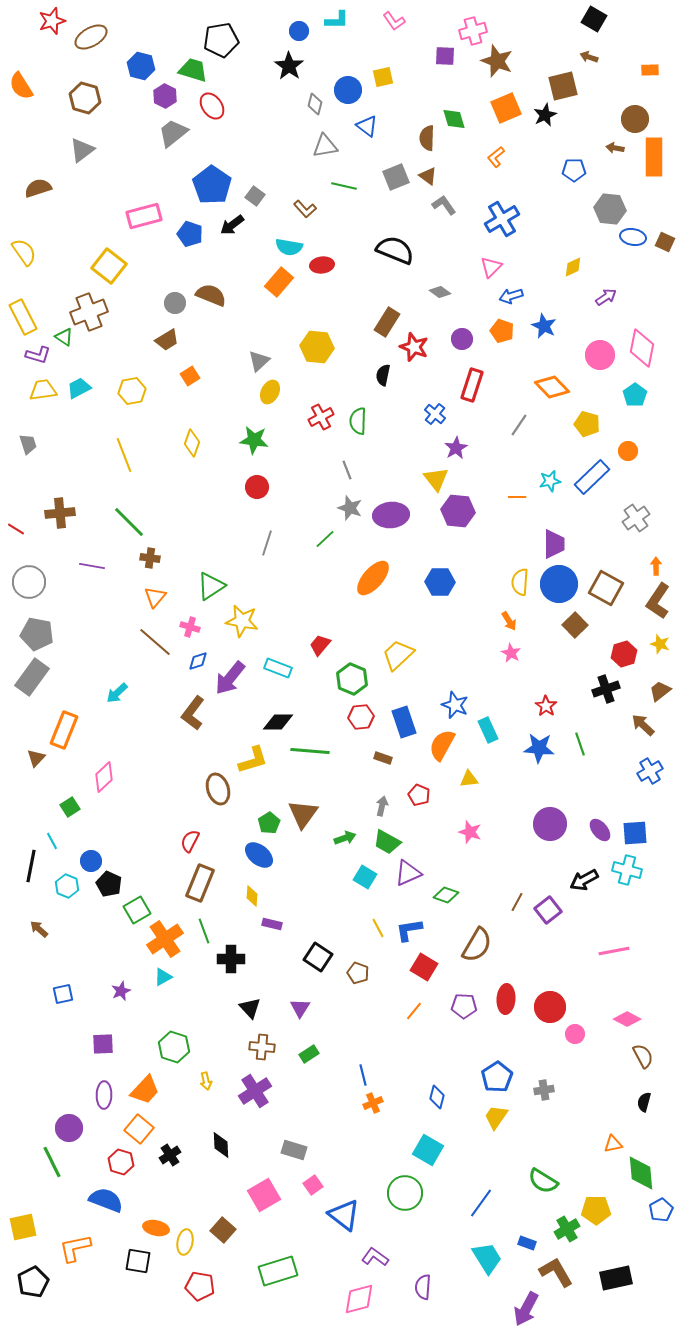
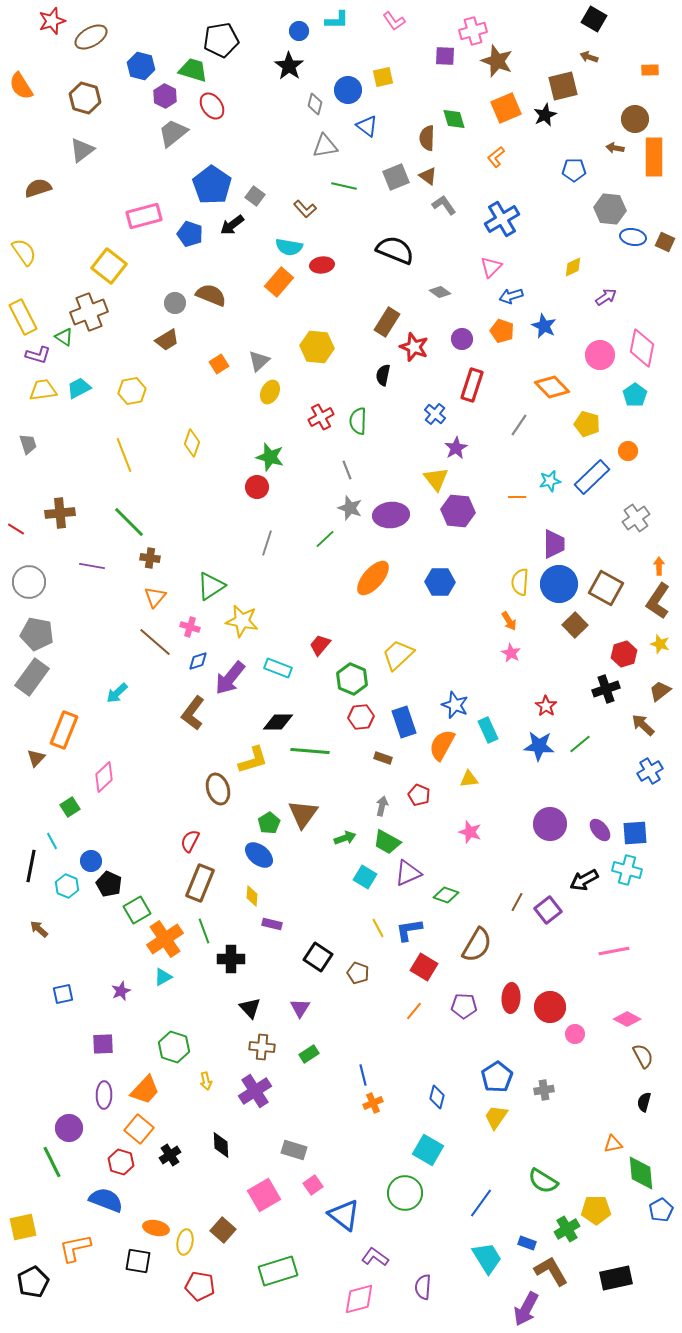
orange square at (190, 376): moved 29 px right, 12 px up
green star at (254, 440): moved 16 px right, 17 px down; rotated 8 degrees clockwise
orange arrow at (656, 566): moved 3 px right
green line at (580, 744): rotated 70 degrees clockwise
blue star at (539, 748): moved 2 px up
red ellipse at (506, 999): moved 5 px right, 1 px up
brown L-shape at (556, 1272): moved 5 px left, 1 px up
